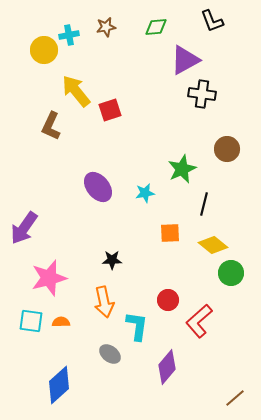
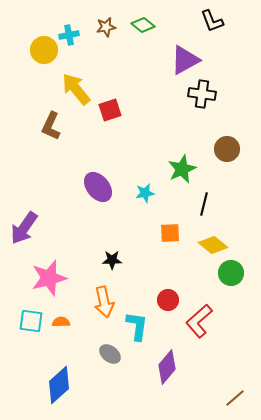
green diamond: moved 13 px left, 2 px up; rotated 45 degrees clockwise
yellow arrow: moved 2 px up
